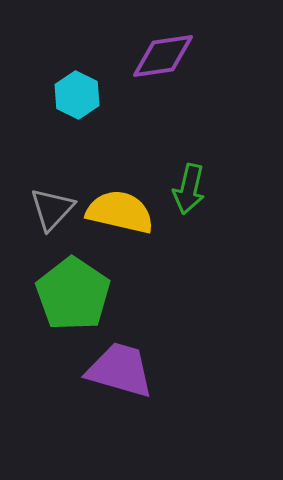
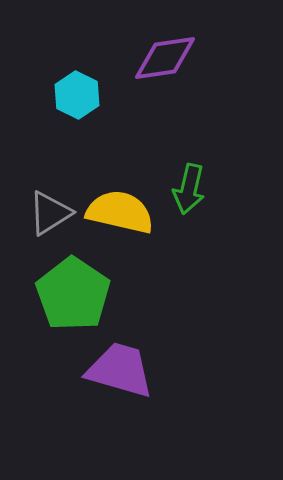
purple diamond: moved 2 px right, 2 px down
gray triangle: moved 2 px left, 4 px down; rotated 15 degrees clockwise
